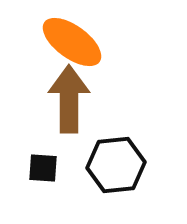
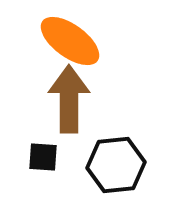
orange ellipse: moved 2 px left, 1 px up
black square: moved 11 px up
